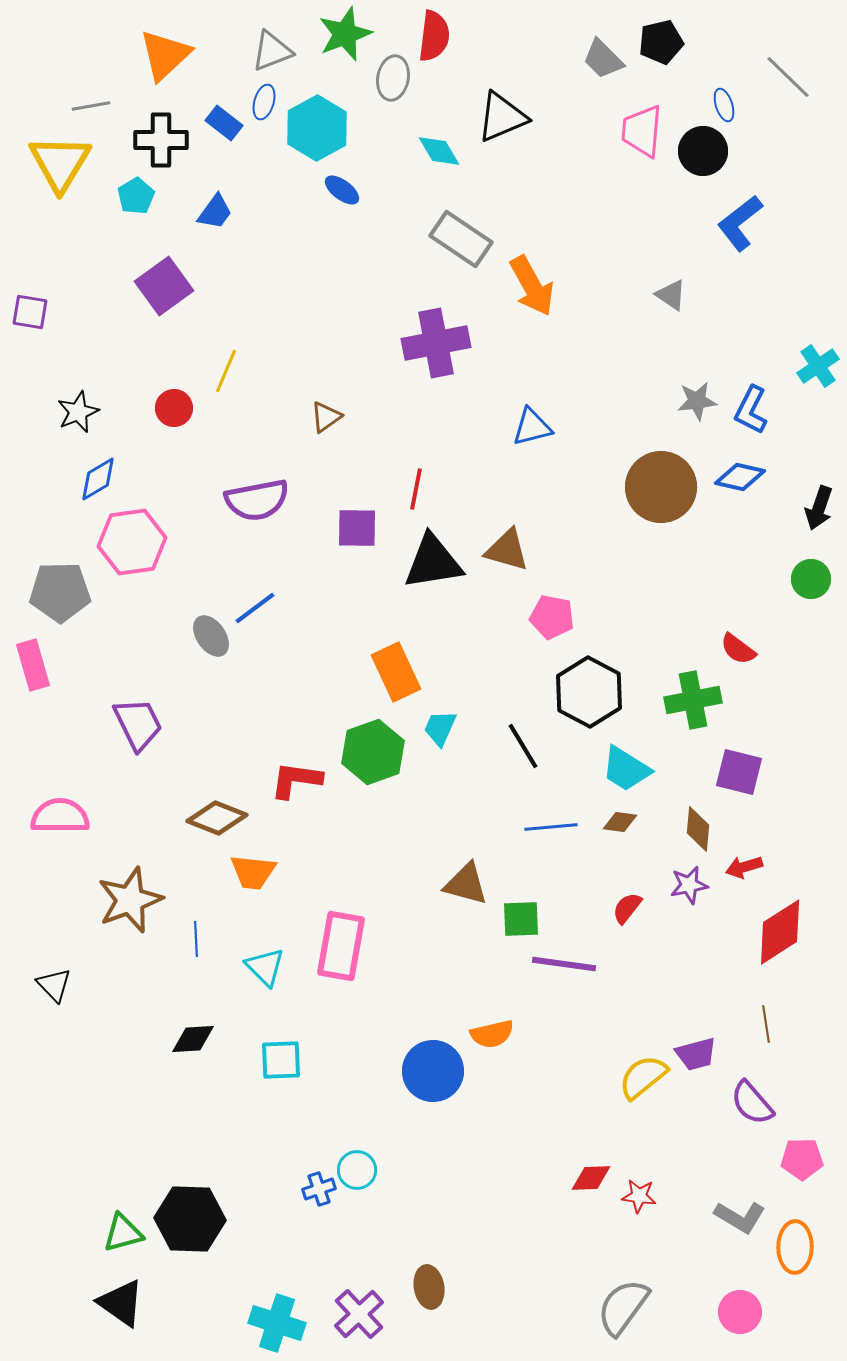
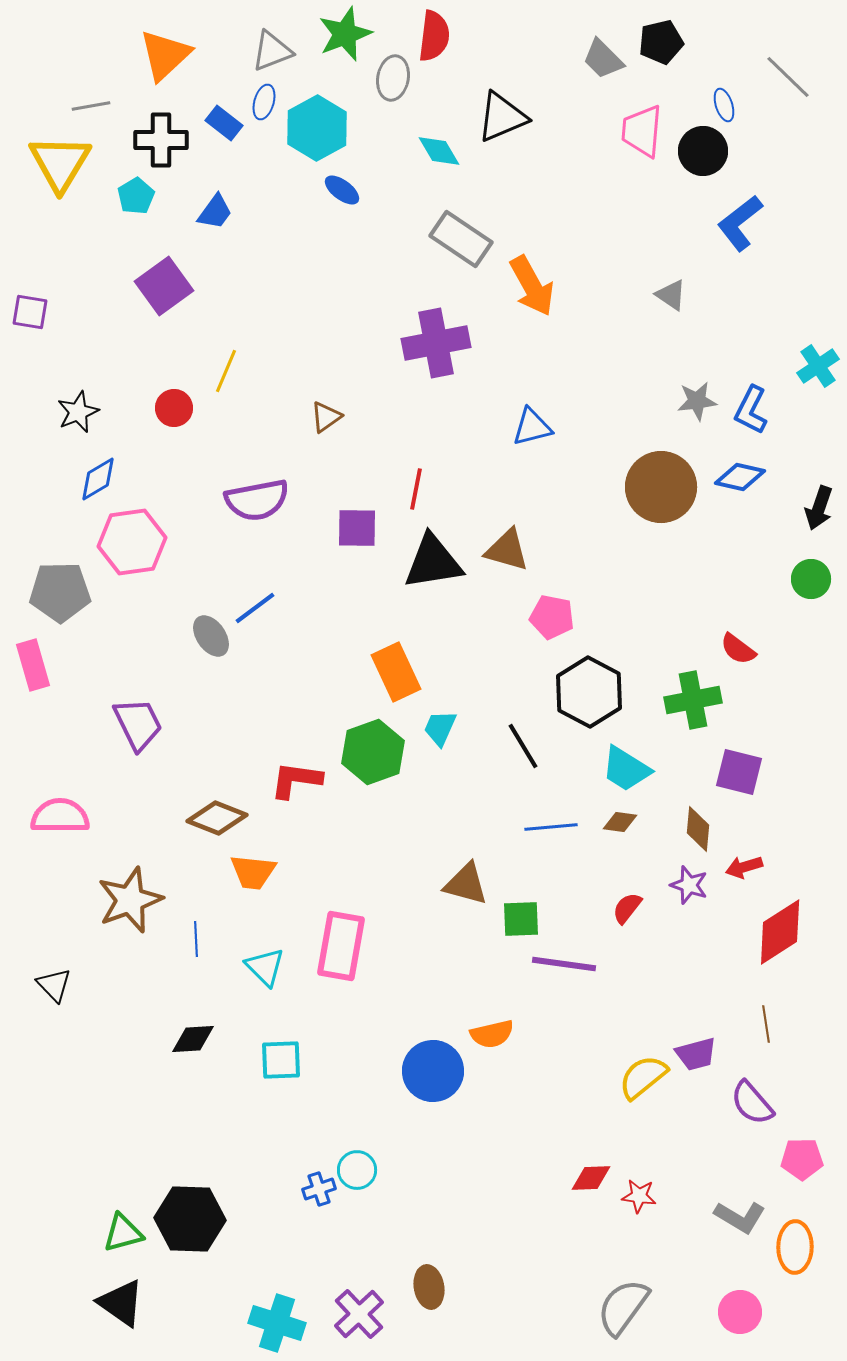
purple star at (689, 885): rotated 30 degrees clockwise
